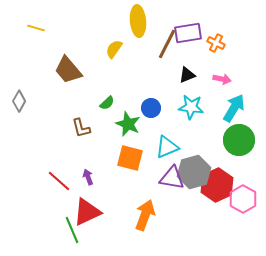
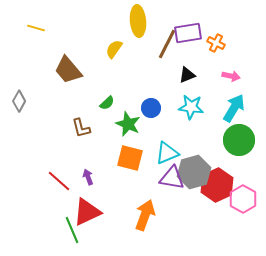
pink arrow: moved 9 px right, 3 px up
cyan triangle: moved 6 px down
